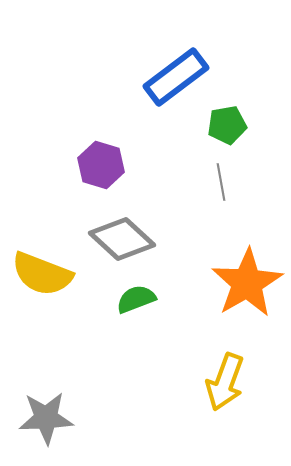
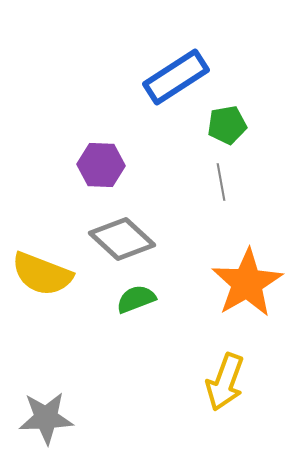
blue rectangle: rotated 4 degrees clockwise
purple hexagon: rotated 15 degrees counterclockwise
